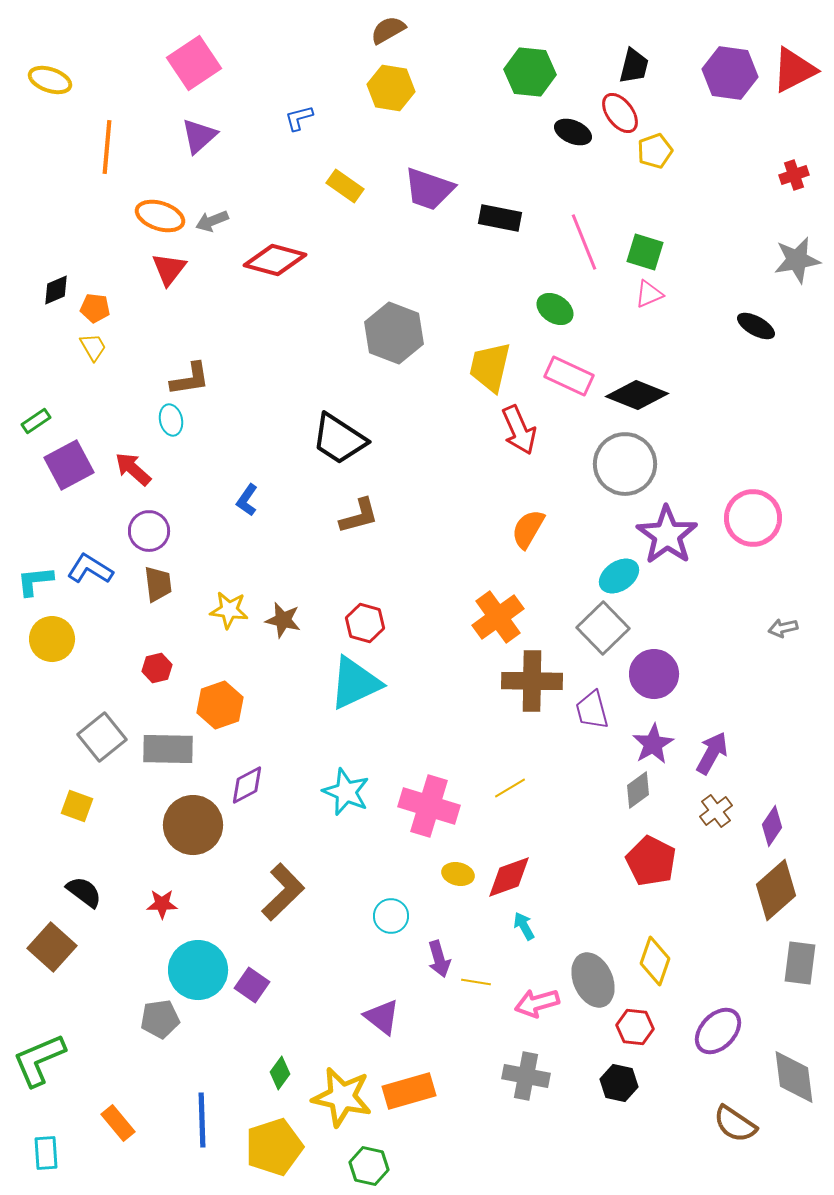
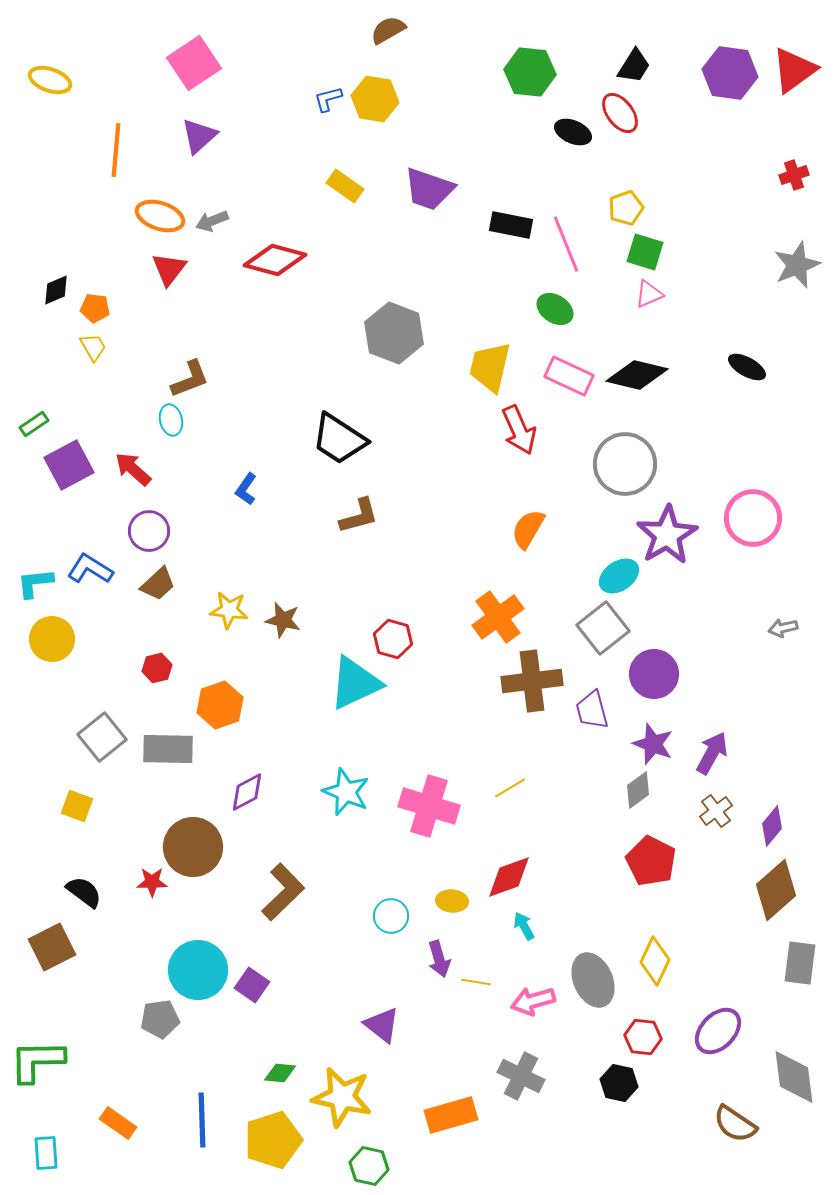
black trapezoid at (634, 66): rotated 18 degrees clockwise
red triangle at (794, 70): rotated 9 degrees counterclockwise
yellow hexagon at (391, 88): moved 16 px left, 11 px down
blue L-shape at (299, 118): moved 29 px right, 19 px up
orange line at (107, 147): moved 9 px right, 3 px down
yellow pentagon at (655, 151): moved 29 px left, 57 px down
black rectangle at (500, 218): moved 11 px right, 7 px down
pink line at (584, 242): moved 18 px left, 2 px down
gray star at (797, 260): moved 5 px down; rotated 12 degrees counterclockwise
black ellipse at (756, 326): moved 9 px left, 41 px down
brown L-shape at (190, 379): rotated 12 degrees counterclockwise
black diamond at (637, 395): moved 20 px up; rotated 8 degrees counterclockwise
green rectangle at (36, 421): moved 2 px left, 3 px down
blue L-shape at (247, 500): moved 1 px left, 11 px up
purple star at (667, 535): rotated 6 degrees clockwise
cyan L-shape at (35, 581): moved 2 px down
brown trapezoid at (158, 584): rotated 54 degrees clockwise
red hexagon at (365, 623): moved 28 px right, 16 px down
gray square at (603, 628): rotated 6 degrees clockwise
brown cross at (532, 681): rotated 8 degrees counterclockwise
purple star at (653, 744): rotated 21 degrees counterclockwise
purple diamond at (247, 785): moved 7 px down
brown circle at (193, 825): moved 22 px down
purple diamond at (772, 826): rotated 6 degrees clockwise
yellow ellipse at (458, 874): moved 6 px left, 27 px down; rotated 8 degrees counterclockwise
red star at (162, 904): moved 10 px left, 22 px up
brown square at (52, 947): rotated 21 degrees clockwise
yellow diamond at (655, 961): rotated 6 degrees clockwise
pink arrow at (537, 1003): moved 4 px left, 2 px up
purple triangle at (382, 1017): moved 8 px down
red hexagon at (635, 1027): moved 8 px right, 10 px down
green L-shape at (39, 1060): moved 2 px left, 1 px down; rotated 22 degrees clockwise
green diamond at (280, 1073): rotated 60 degrees clockwise
gray cross at (526, 1076): moved 5 px left; rotated 15 degrees clockwise
orange rectangle at (409, 1091): moved 42 px right, 24 px down
orange rectangle at (118, 1123): rotated 15 degrees counterclockwise
yellow pentagon at (274, 1147): moved 1 px left, 7 px up
